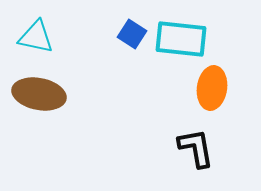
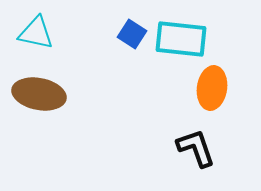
cyan triangle: moved 4 px up
black L-shape: rotated 9 degrees counterclockwise
